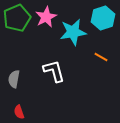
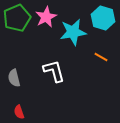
cyan hexagon: rotated 25 degrees counterclockwise
gray semicircle: moved 1 px up; rotated 24 degrees counterclockwise
